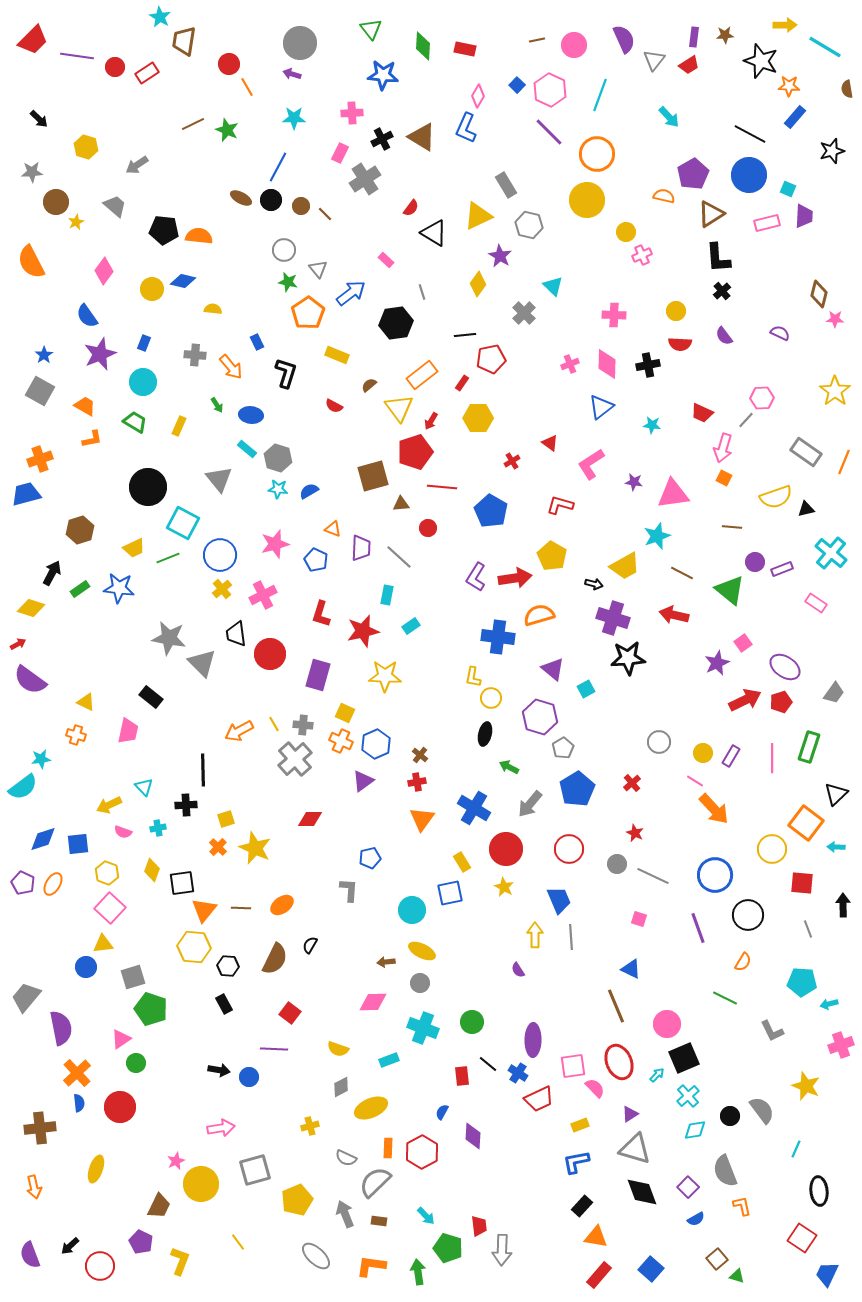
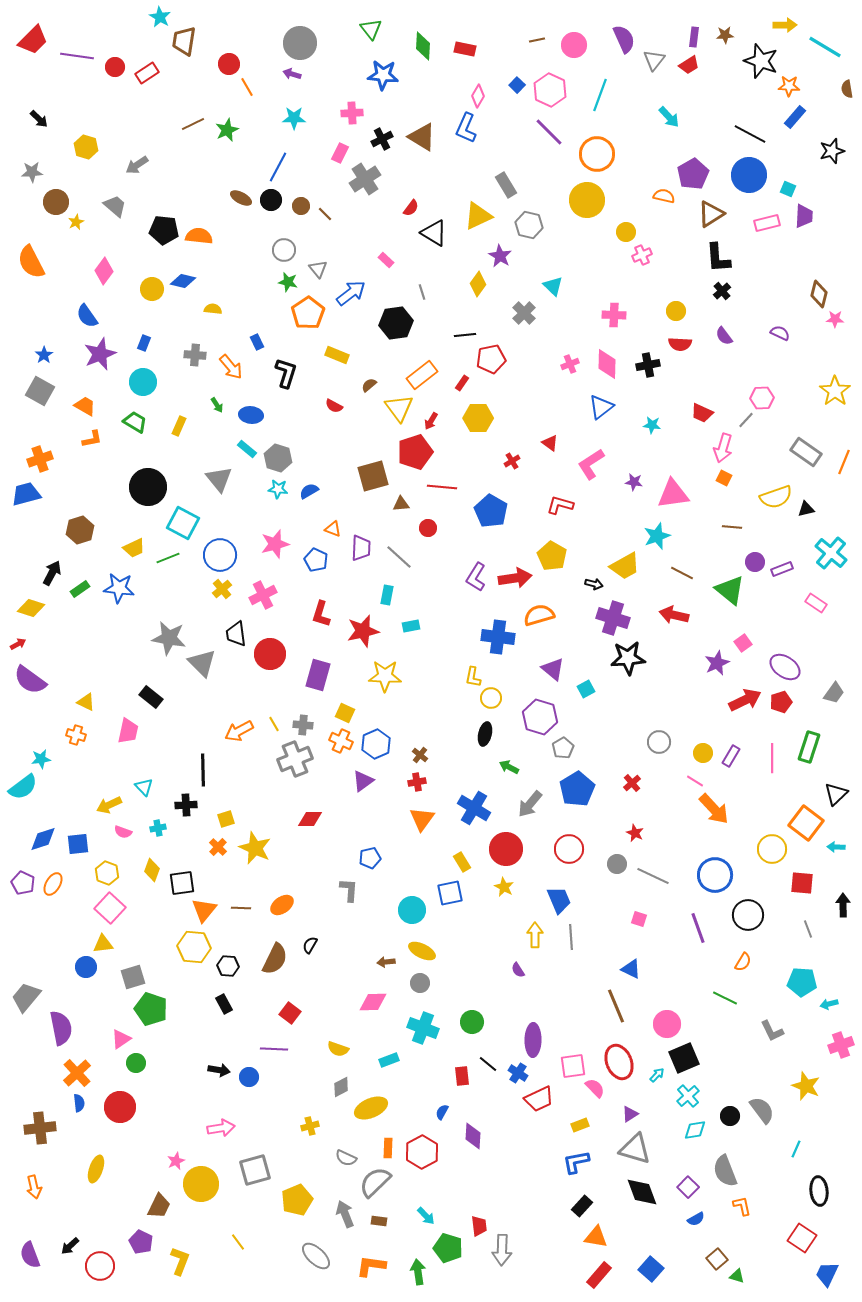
green star at (227, 130): rotated 25 degrees clockwise
cyan rectangle at (411, 626): rotated 24 degrees clockwise
gray cross at (295, 759): rotated 20 degrees clockwise
